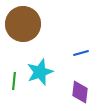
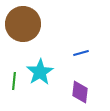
cyan star: rotated 12 degrees counterclockwise
